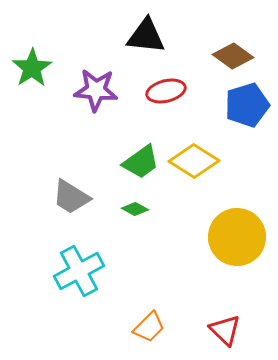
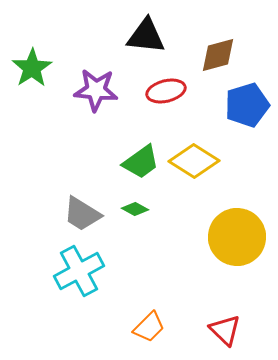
brown diamond: moved 15 px left, 1 px up; rotated 51 degrees counterclockwise
gray trapezoid: moved 11 px right, 17 px down
